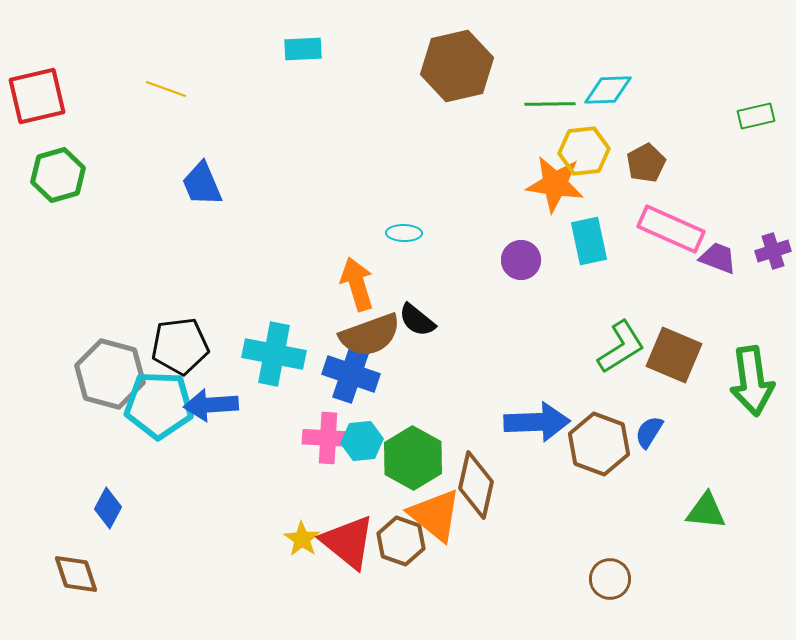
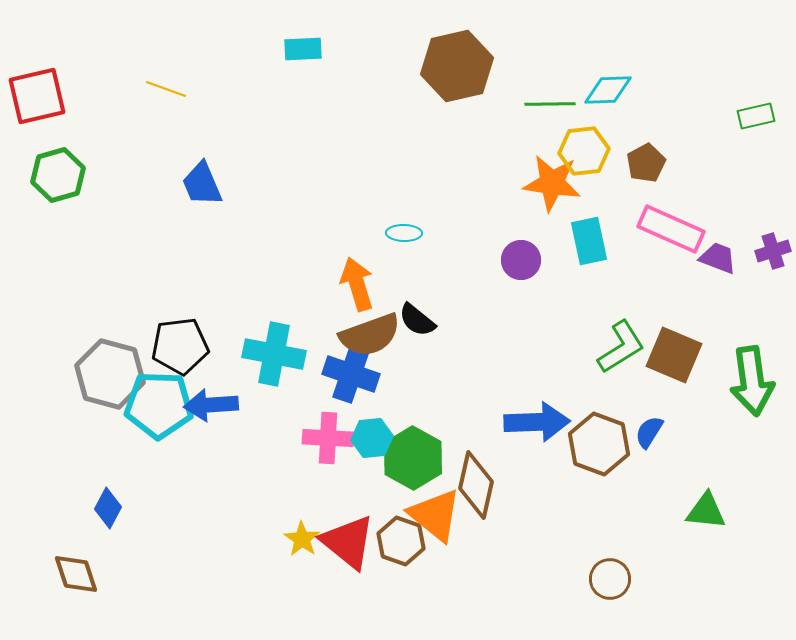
orange star at (555, 184): moved 3 px left, 1 px up
cyan hexagon at (362, 441): moved 10 px right, 3 px up
